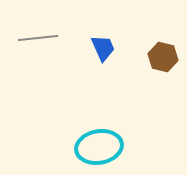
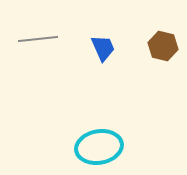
gray line: moved 1 px down
brown hexagon: moved 11 px up
